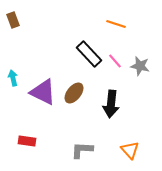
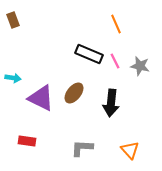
orange line: rotated 48 degrees clockwise
black rectangle: rotated 24 degrees counterclockwise
pink line: rotated 14 degrees clockwise
cyan arrow: rotated 112 degrees clockwise
purple triangle: moved 2 px left, 6 px down
black arrow: moved 1 px up
gray L-shape: moved 2 px up
